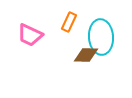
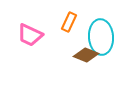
brown diamond: rotated 20 degrees clockwise
